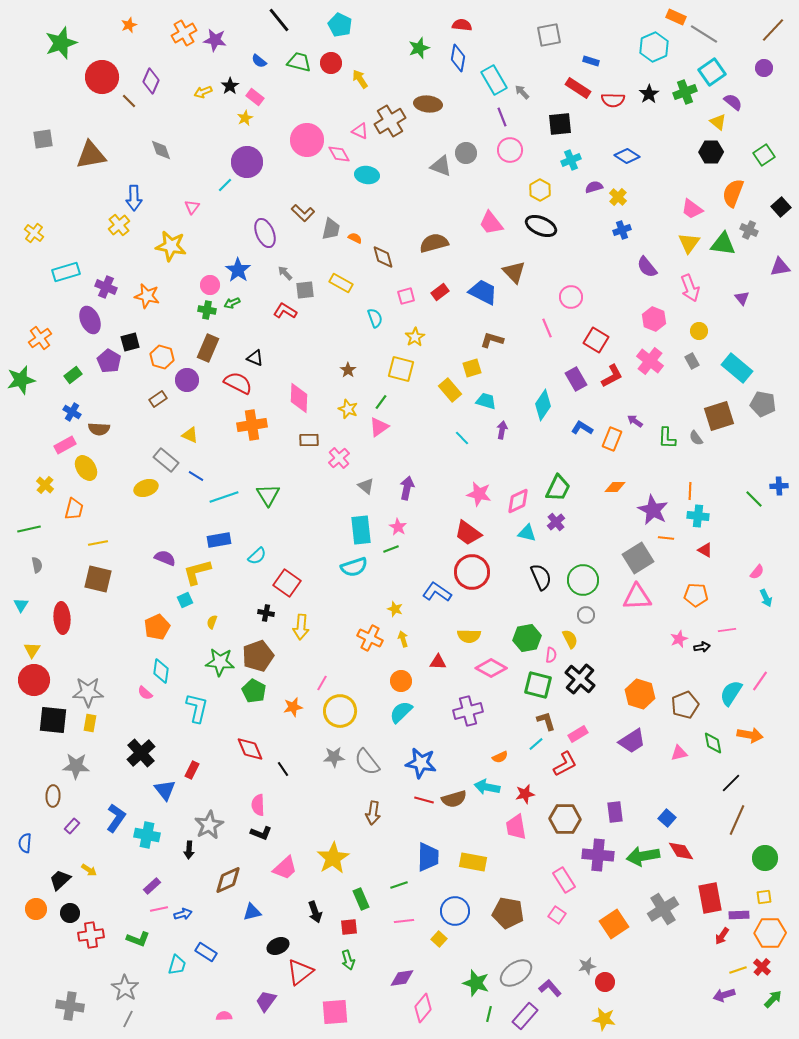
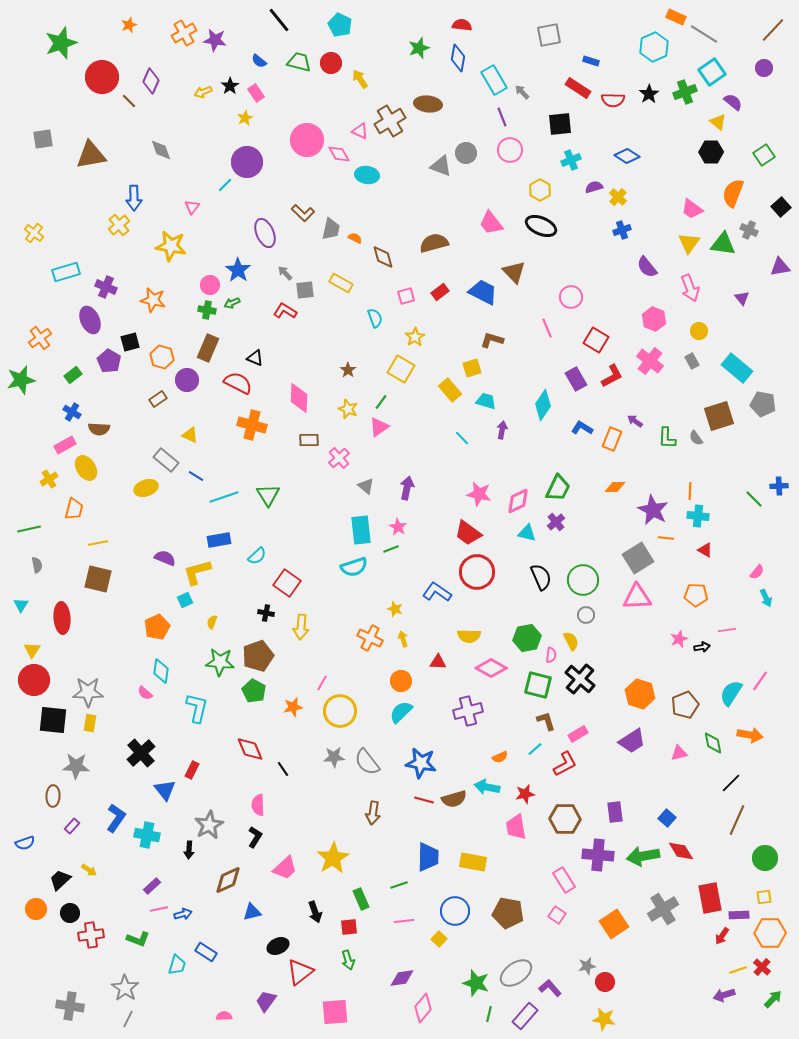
pink rectangle at (255, 97): moved 1 px right, 4 px up; rotated 18 degrees clockwise
orange star at (147, 296): moved 6 px right, 4 px down
yellow square at (401, 369): rotated 16 degrees clockwise
orange cross at (252, 425): rotated 24 degrees clockwise
yellow cross at (45, 485): moved 4 px right, 6 px up; rotated 18 degrees clockwise
red circle at (472, 572): moved 5 px right
yellow semicircle at (570, 639): moved 1 px right, 2 px down
cyan line at (536, 744): moved 1 px left, 5 px down
black L-shape at (261, 833): moved 6 px left, 4 px down; rotated 80 degrees counterclockwise
blue semicircle at (25, 843): rotated 114 degrees counterclockwise
